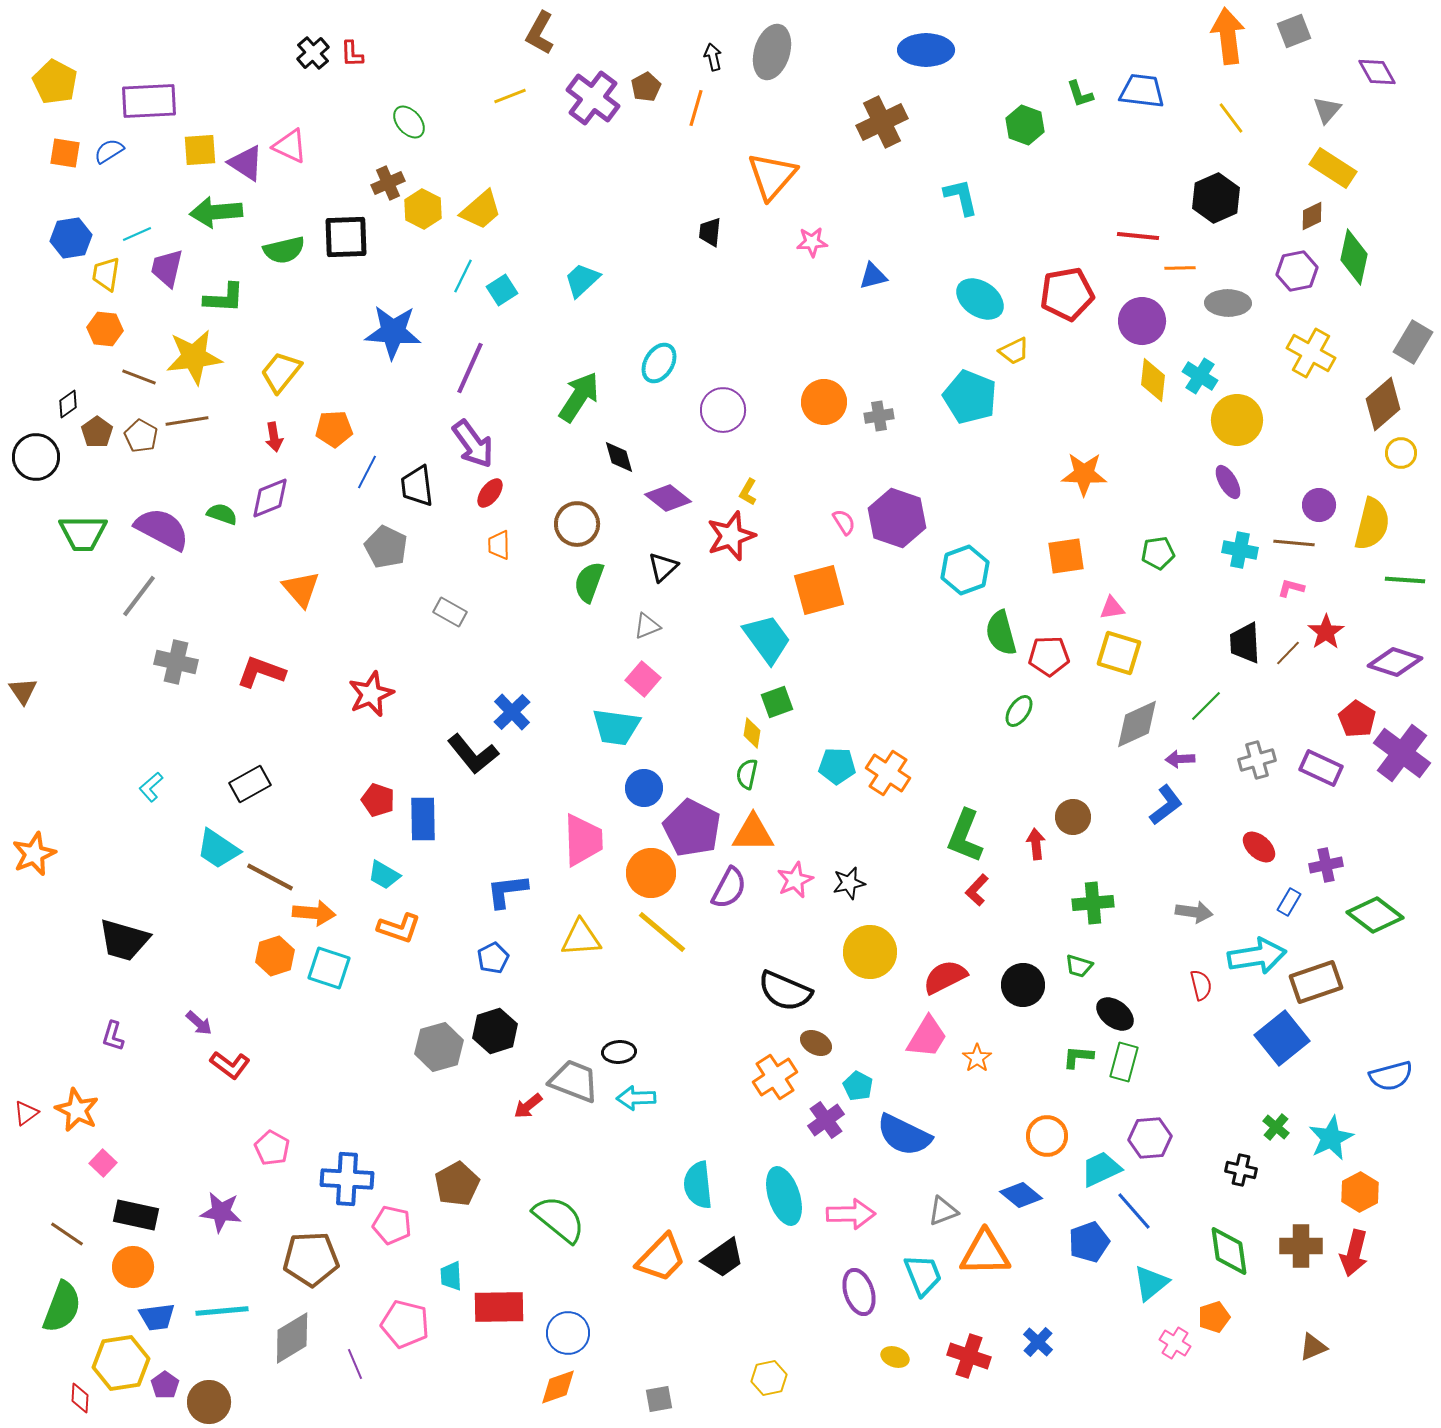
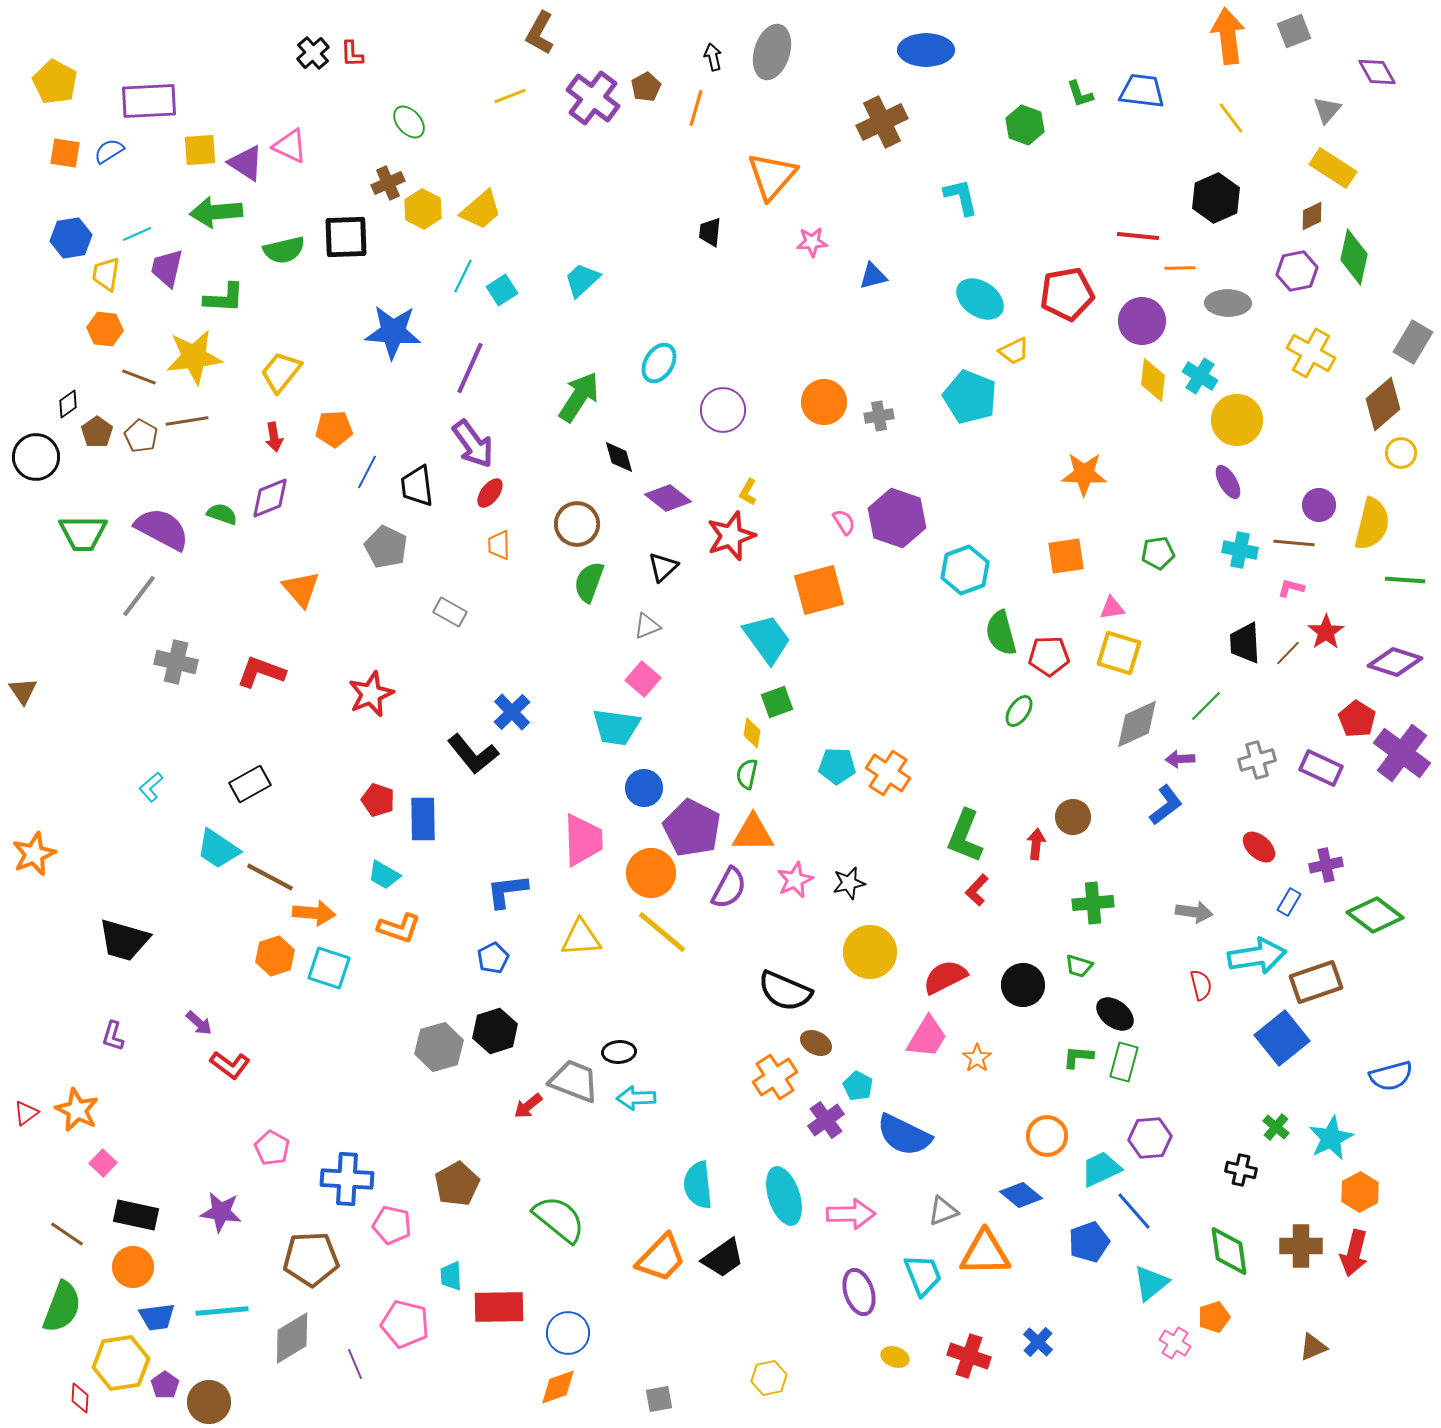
red arrow at (1036, 844): rotated 12 degrees clockwise
